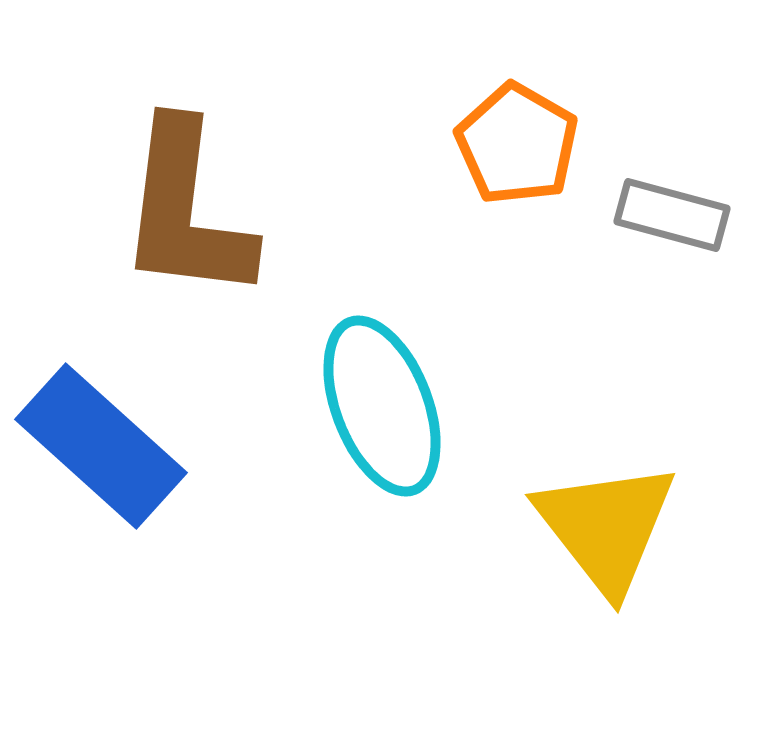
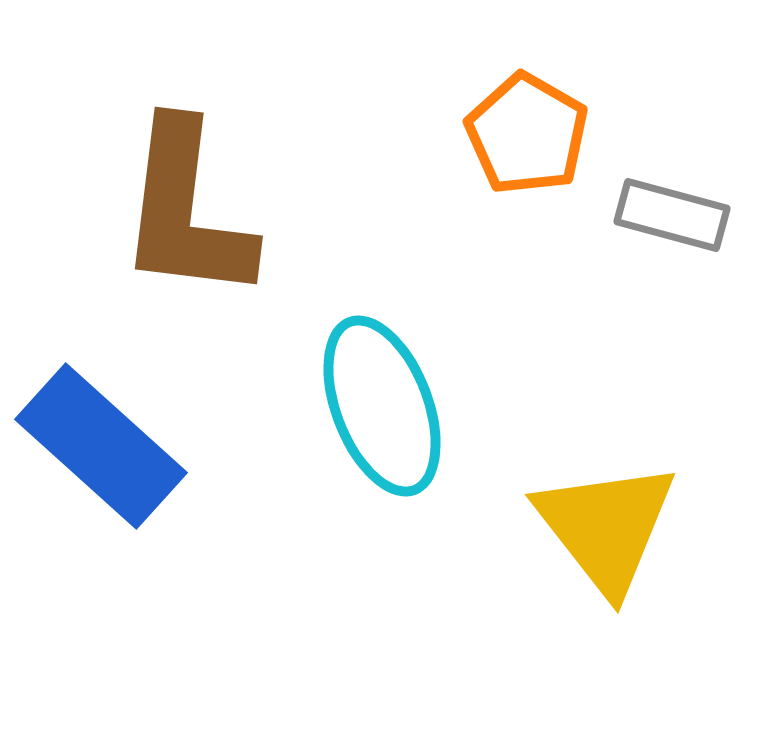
orange pentagon: moved 10 px right, 10 px up
